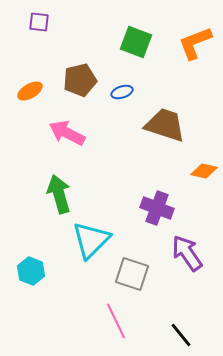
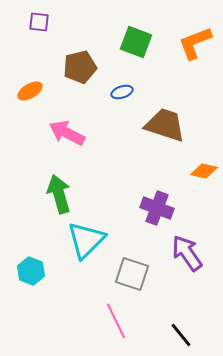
brown pentagon: moved 13 px up
cyan triangle: moved 5 px left
